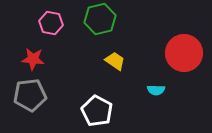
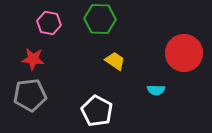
green hexagon: rotated 16 degrees clockwise
pink hexagon: moved 2 px left
